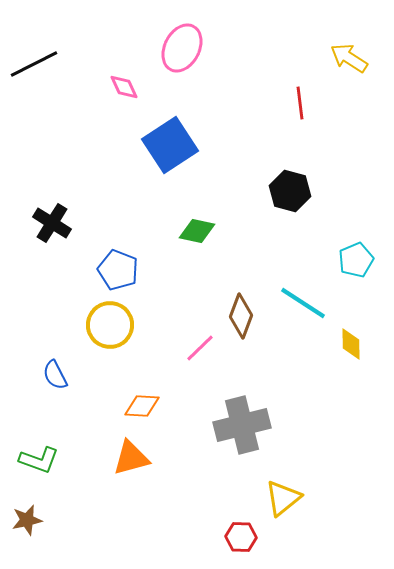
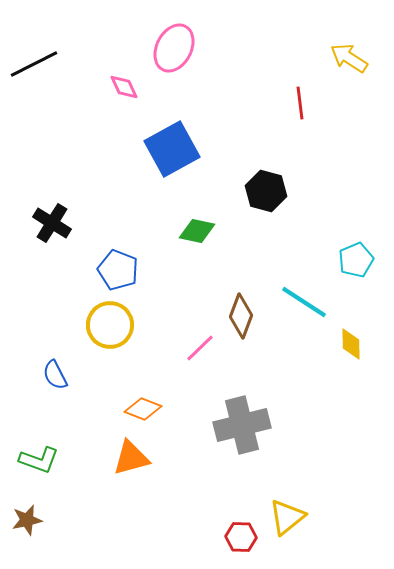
pink ellipse: moved 8 px left
blue square: moved 2 px right, 4 px down; rotated 4 degrees clockwise
black hexagon: moved 24 px left
cyan line: moved 1 px right, 1 px up
orange diamond: moved 1 px right, 3 px down; rotated 18 degrees clockwise
yellow triangle: moved 4 px right, 19 px down
